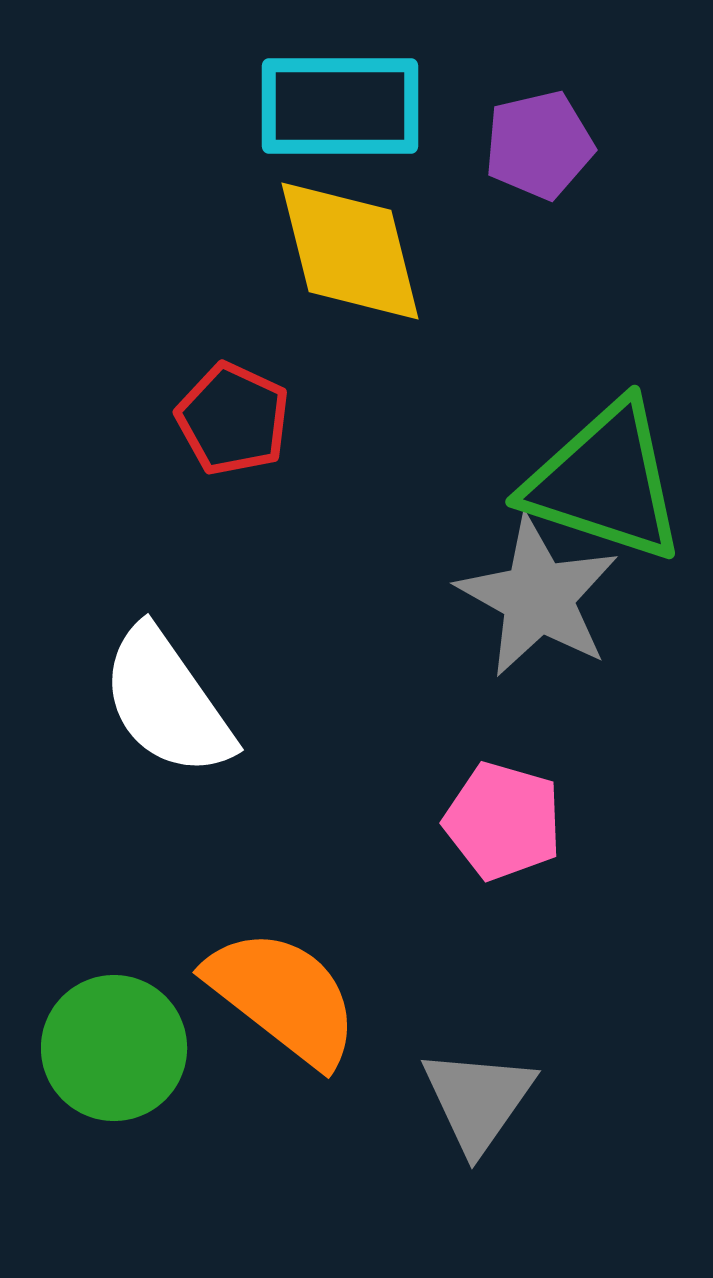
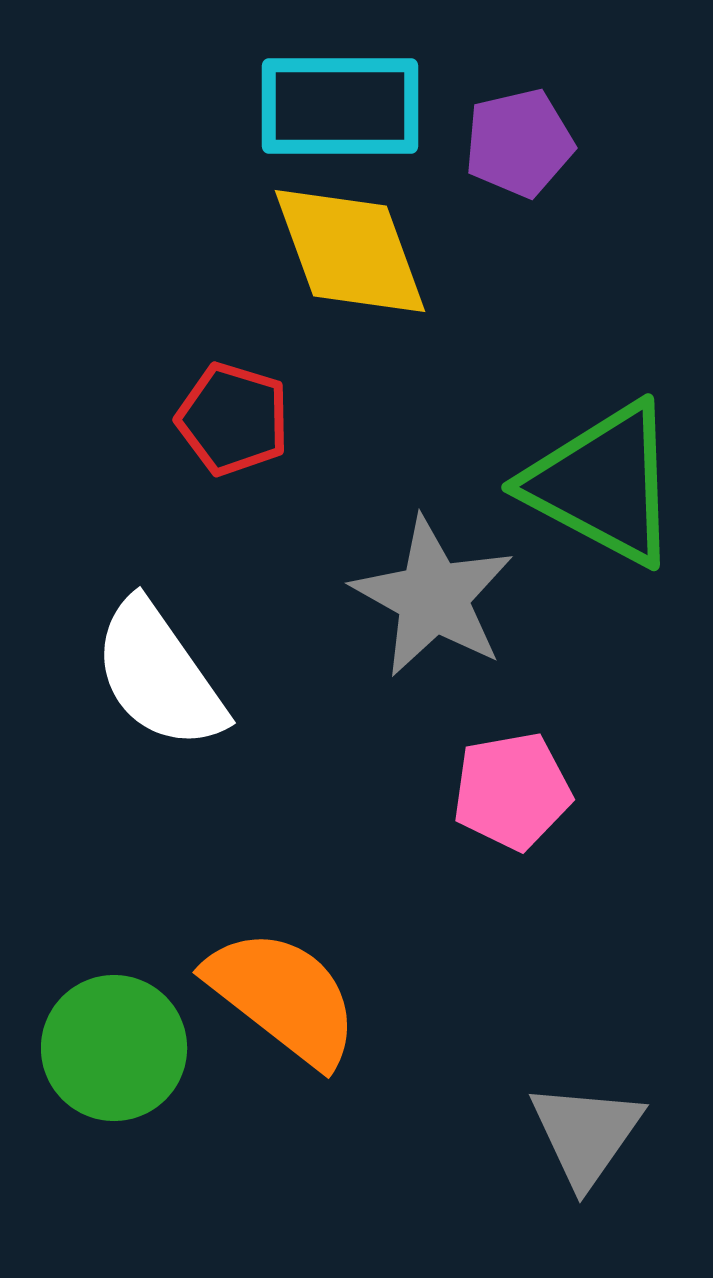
purple pentagon: moved 20 px left, 2 px up
yellow diamond: rotated 6 degrees counterclockwise
red pentagon: rotated 8 degrees counterclockwise
green triangle: moved 2 px left, 2 px down; rotated 10 degrees clockwise
gray star: moved 105 px left
white semicircle: moved 8 px left, 27 px up
pink pentagon: moved 9 px right, 30 px up; rotated 26 degrees counterclockwise
gray triangle: moved 108 px right, 34 px down
